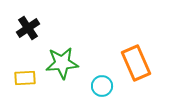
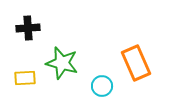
black cross: rotated 30 degrees clockwise
green star: rotated 20 degrees clockwise
